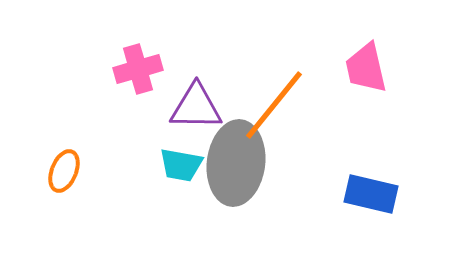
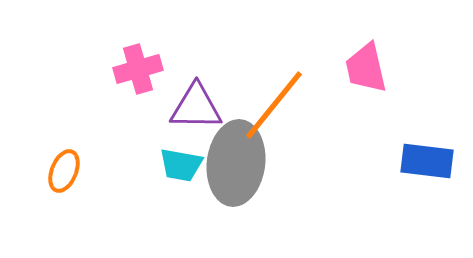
blue rectangle: moved 56 px right, 33 px up; rotated 6 degrees counterclockwise
